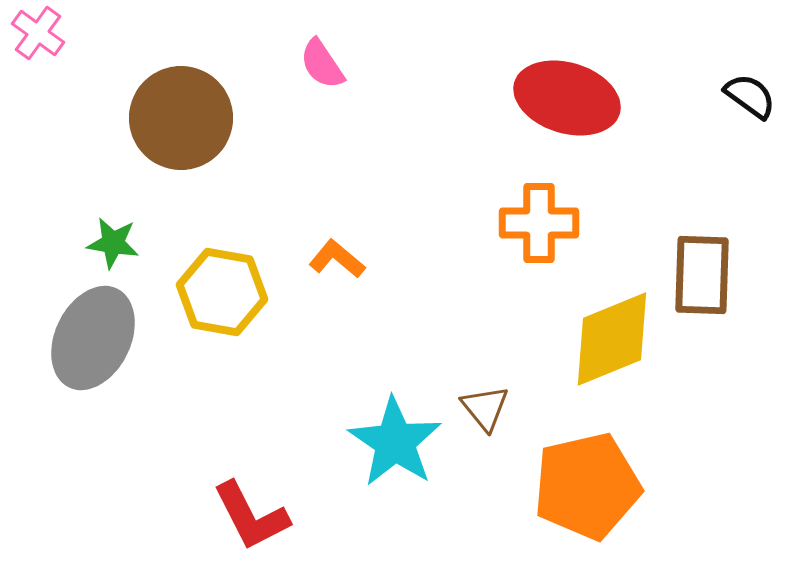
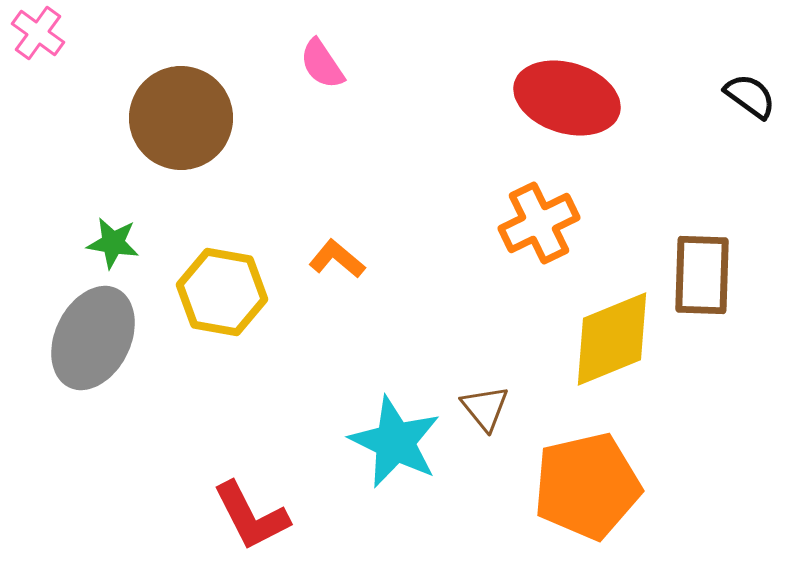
orange cross: rotated 26 degrees counterclockwise
cyan star: rotated 8 degrees counterclockwise
